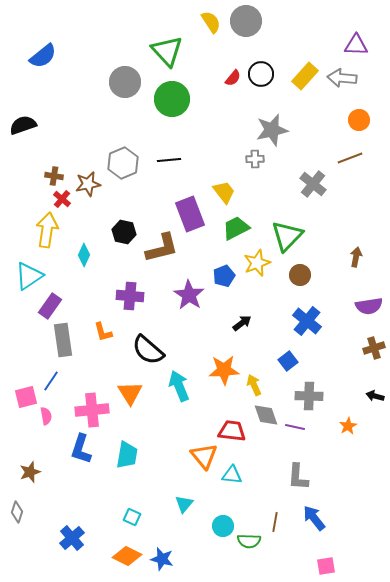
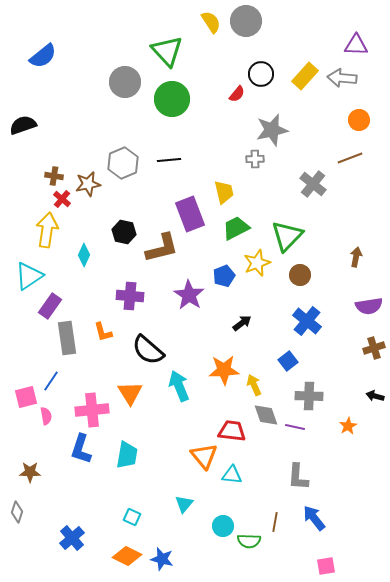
red semicircle at (233, 78): moved 4 px right, 16 px down
yellow trapezoid at (224, 192): rotated 25 degrees clockwise
gray rectangle at (63, 340): moved 4 px right, 2 px up
brown star at (30, 472): rotated 20 degrees clockwise
